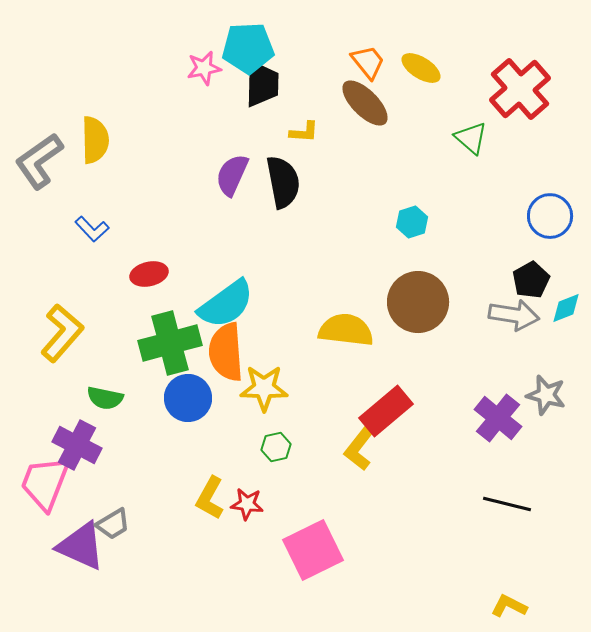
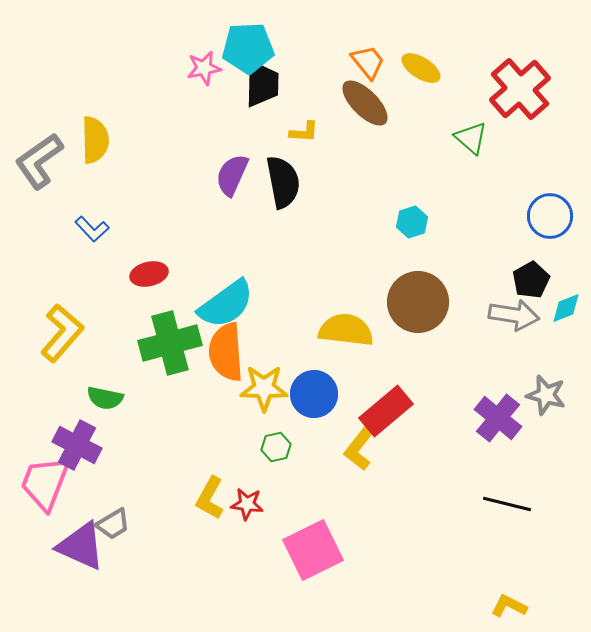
blue circle at (188, 398): moved 126 px right, 4 px up
